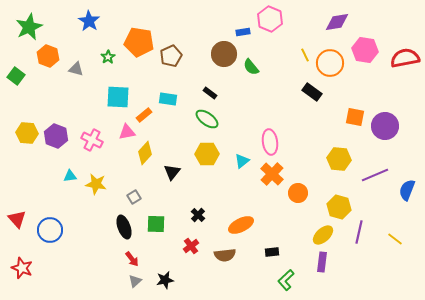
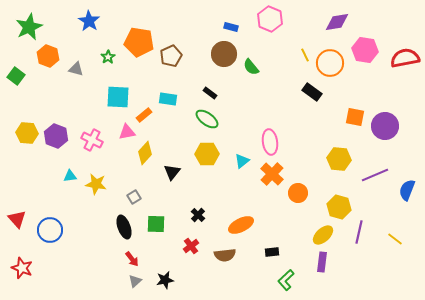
blue rectangle at (243, 32): moved 12 px left, 5 px up; rotated 24 degrees clockwise
